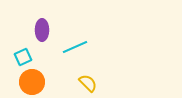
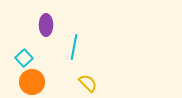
purple ellipse: moved 4 px right, 5 px up
cyan line: moved 1 px left; rotated 55 degrees counterclockwise
cyan square: moved 1 px right, 1 px down; rotated 18 degrees counterclockwise
